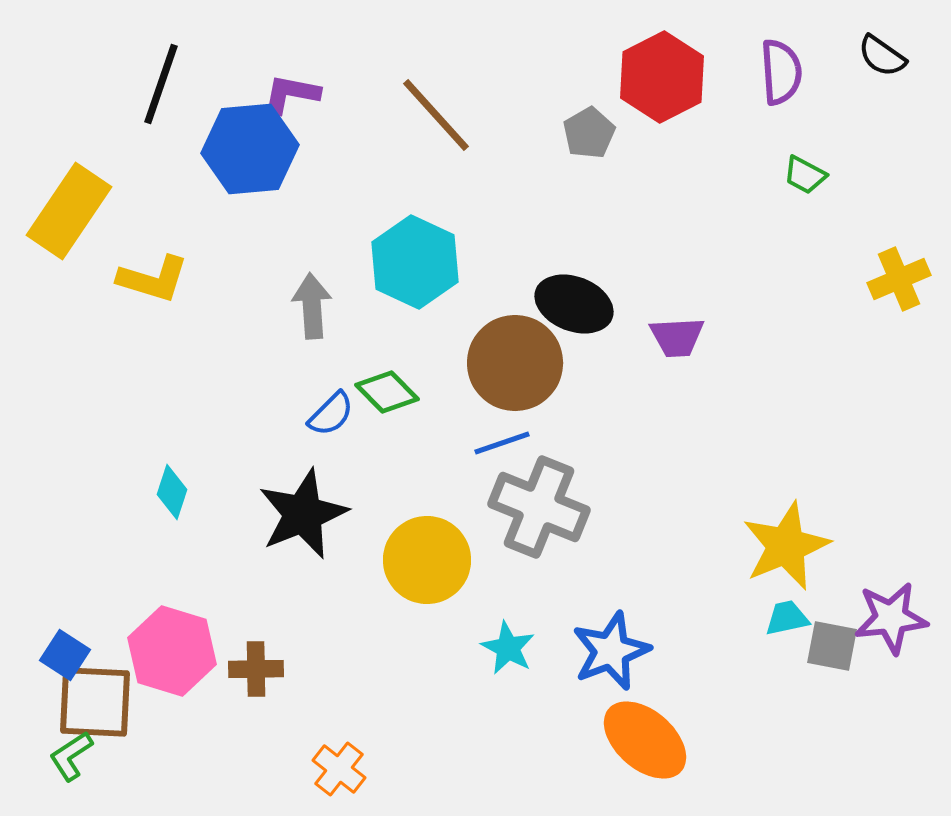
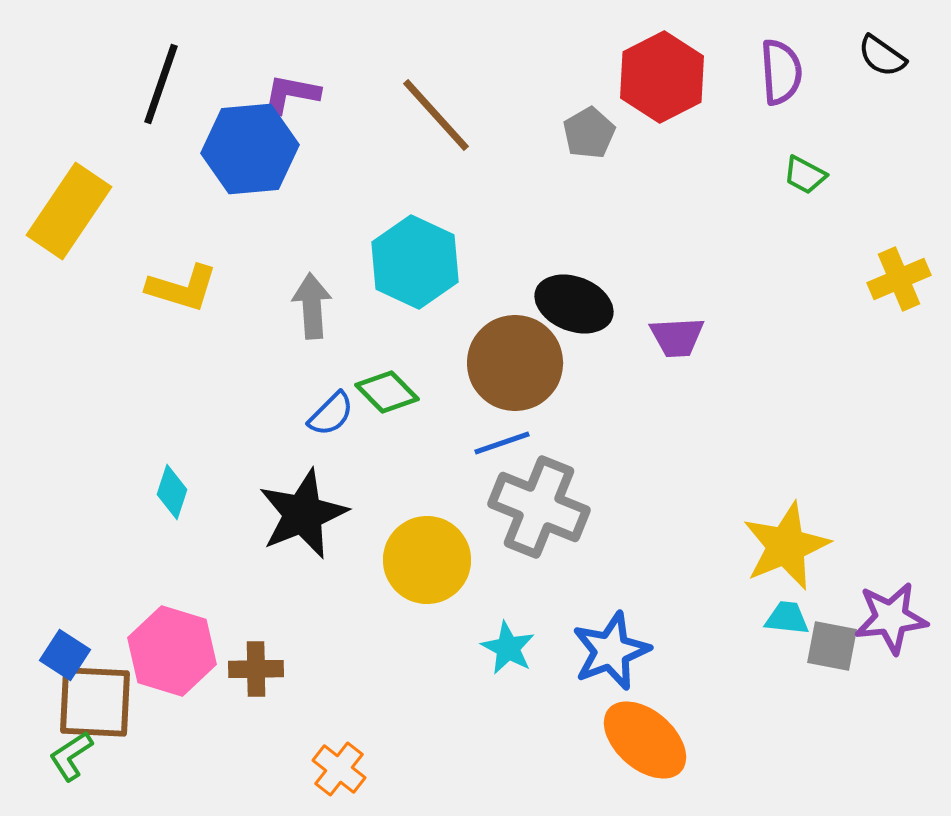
yellow L-shape: moved 29 px right, 9 px down
cyan trapezoid: rotated 18 degrees clockwise
